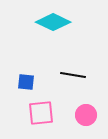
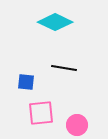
cyan diamond: moved 2 px right
black line: moved 9 px left, 7 px up
pink circle: moved 9 px left, 10 px down
